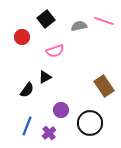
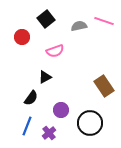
black semicircle: moved 4 px right, 8 px down
